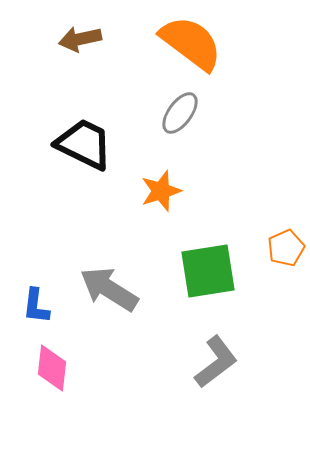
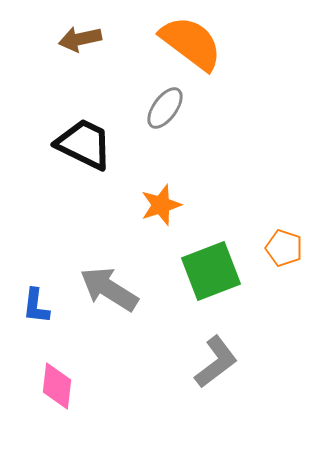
gray ellipse: moved 15 px left, 5 px up
orange star: moved 14 px down
orange pentagon: moved 2 px left; rotated 30 degrees counterclockwise
green square: moved 3 px right; rotated 12 degrees counterclockwise
pink diamond: moved 5 px right, 18 px down
